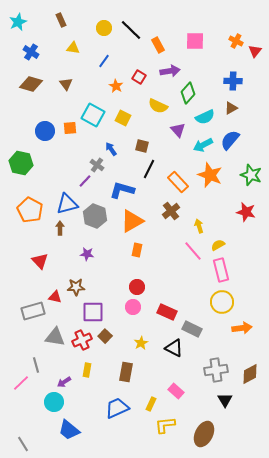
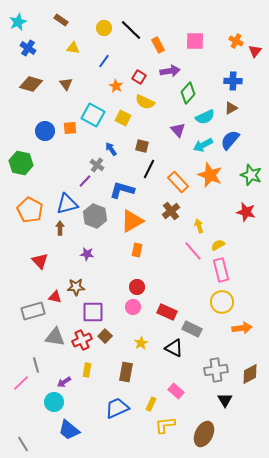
brown rectangle at (61, 20): rotated 32 degrees counterclockwise
blue cross at (31, 52): moved 3 px left, 4 px up
yellow semicircle at (158, 106): moved 13 px left, 4 px up
